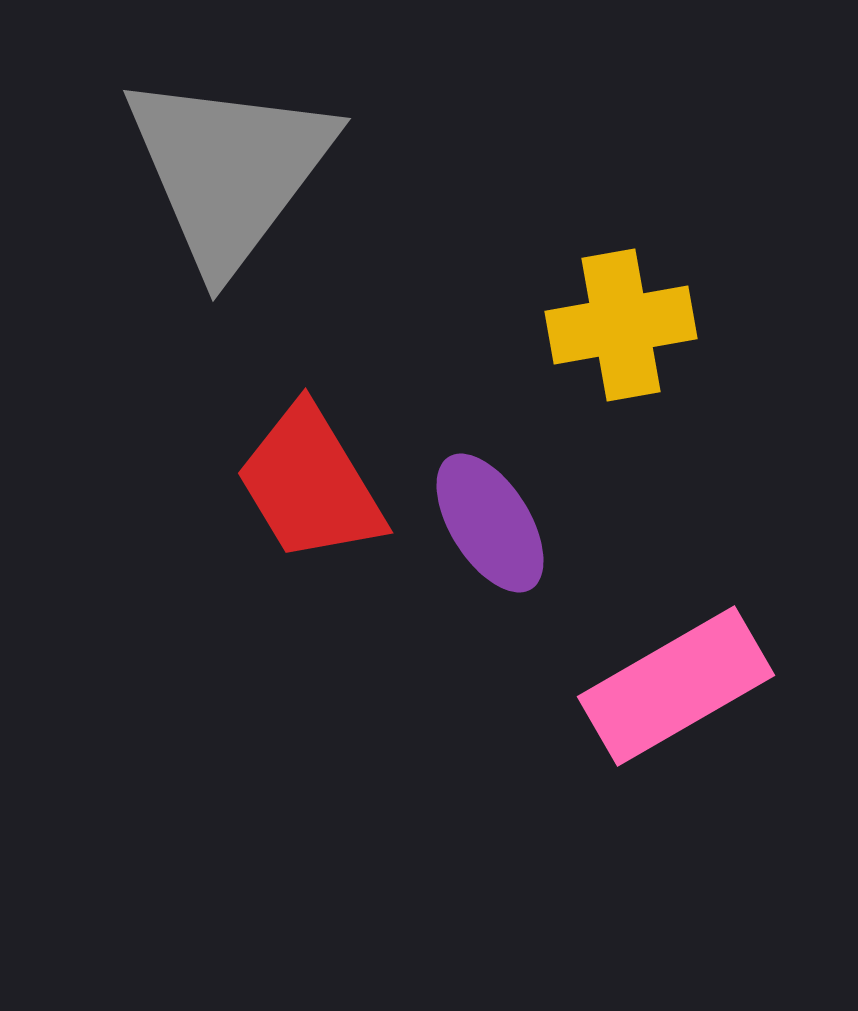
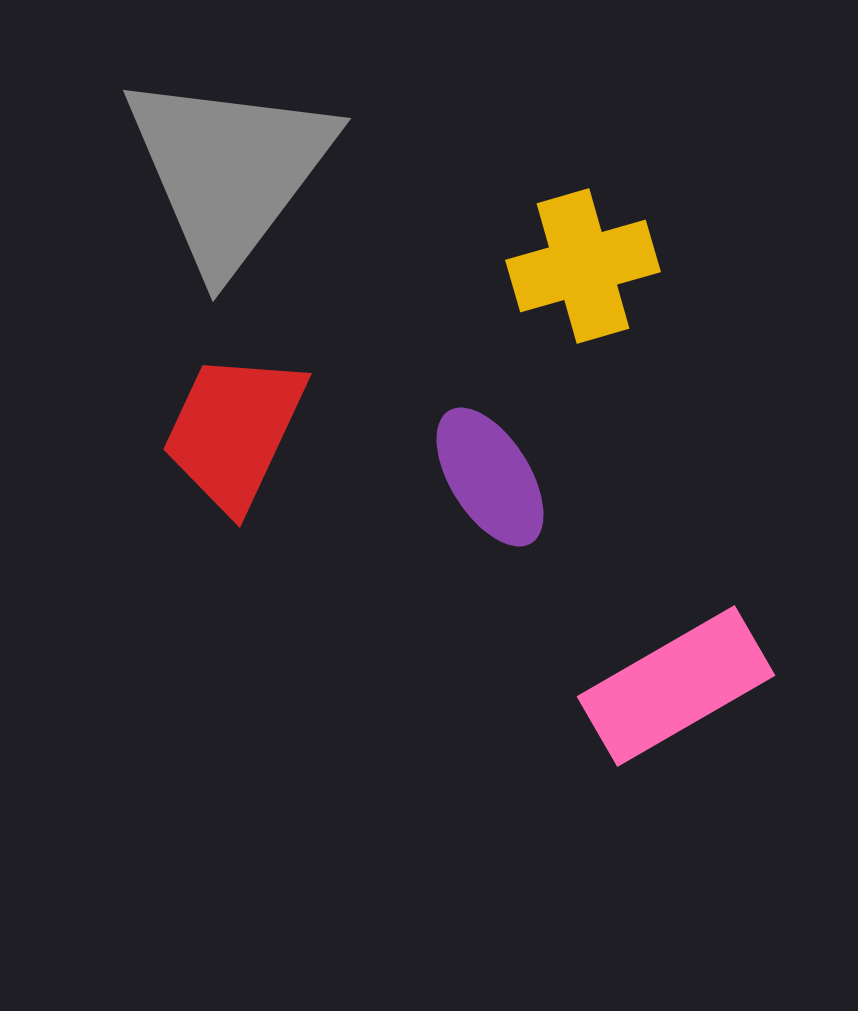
yellow cross: moved 38 px left, 59 px up; rotated 6 degrees counterclockwise
red trapezoid: moved 76 px left, 53 px up; rotated 56 degrees clockwise
purple ellipse: moved 46 px up
